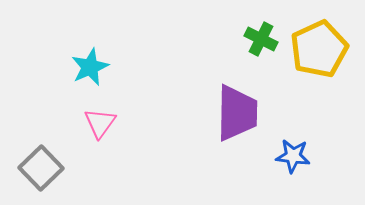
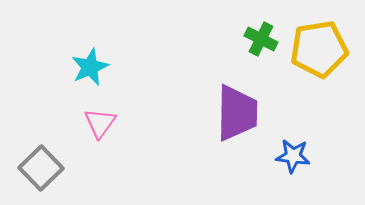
yellow pentagon: rotated 16 degrees clockwise
